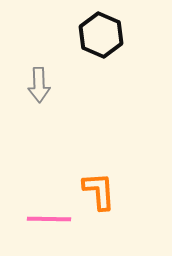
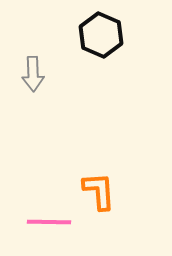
gray arrow: moved 6 px left, 11 px up
pink line: moved 3 px down
